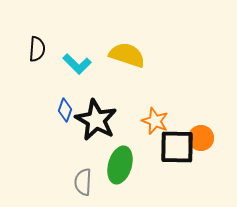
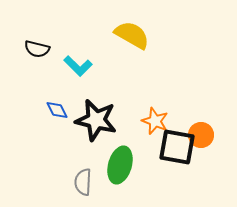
black semicircle: rotated 100 degrees clockwise
yellow semicircle: moved 5 px right, 20 px up; rotated 12 degrees clockwise
cyan L-shape: moved 1 px right, 2 px down
blue diamond: moved 8 px left; rotated 45 degrees counterclockwise
black star: rotated 15 degrees counterclockwise
orange circle: moved 3 px up
black square: rotated 9 degrees clockwise
